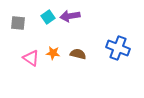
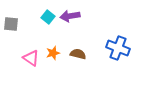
cyan square: rotated 16 degrees counterclockwise
gray square: moved 7 px left, 1 px down
orange star: rotated 24 degrees counterclockwise
